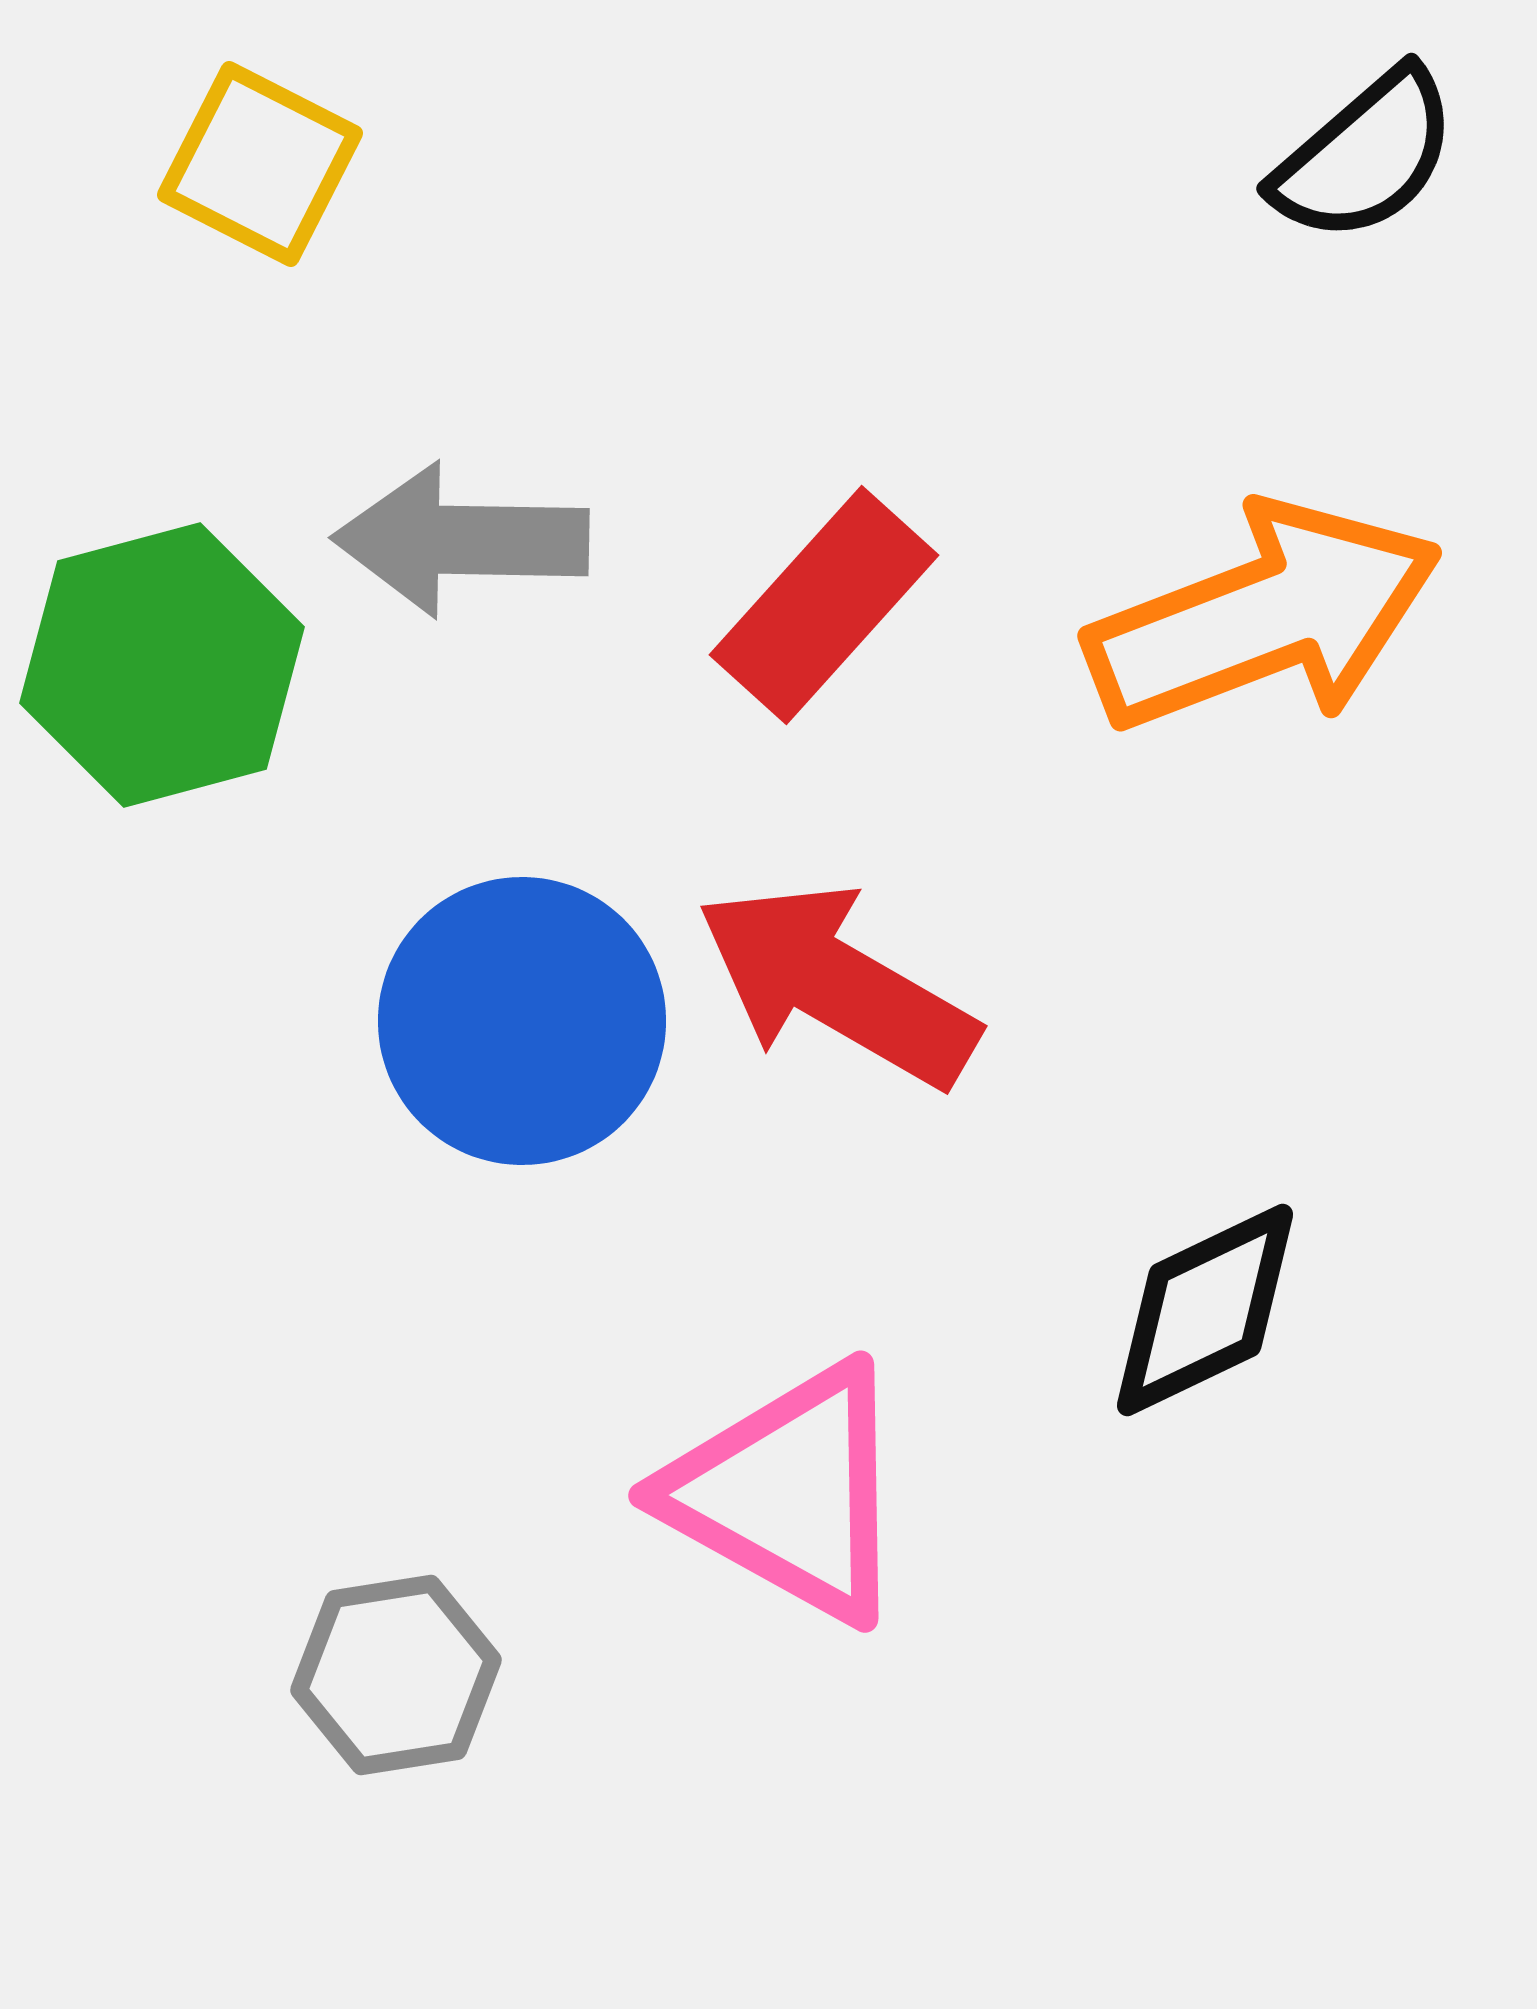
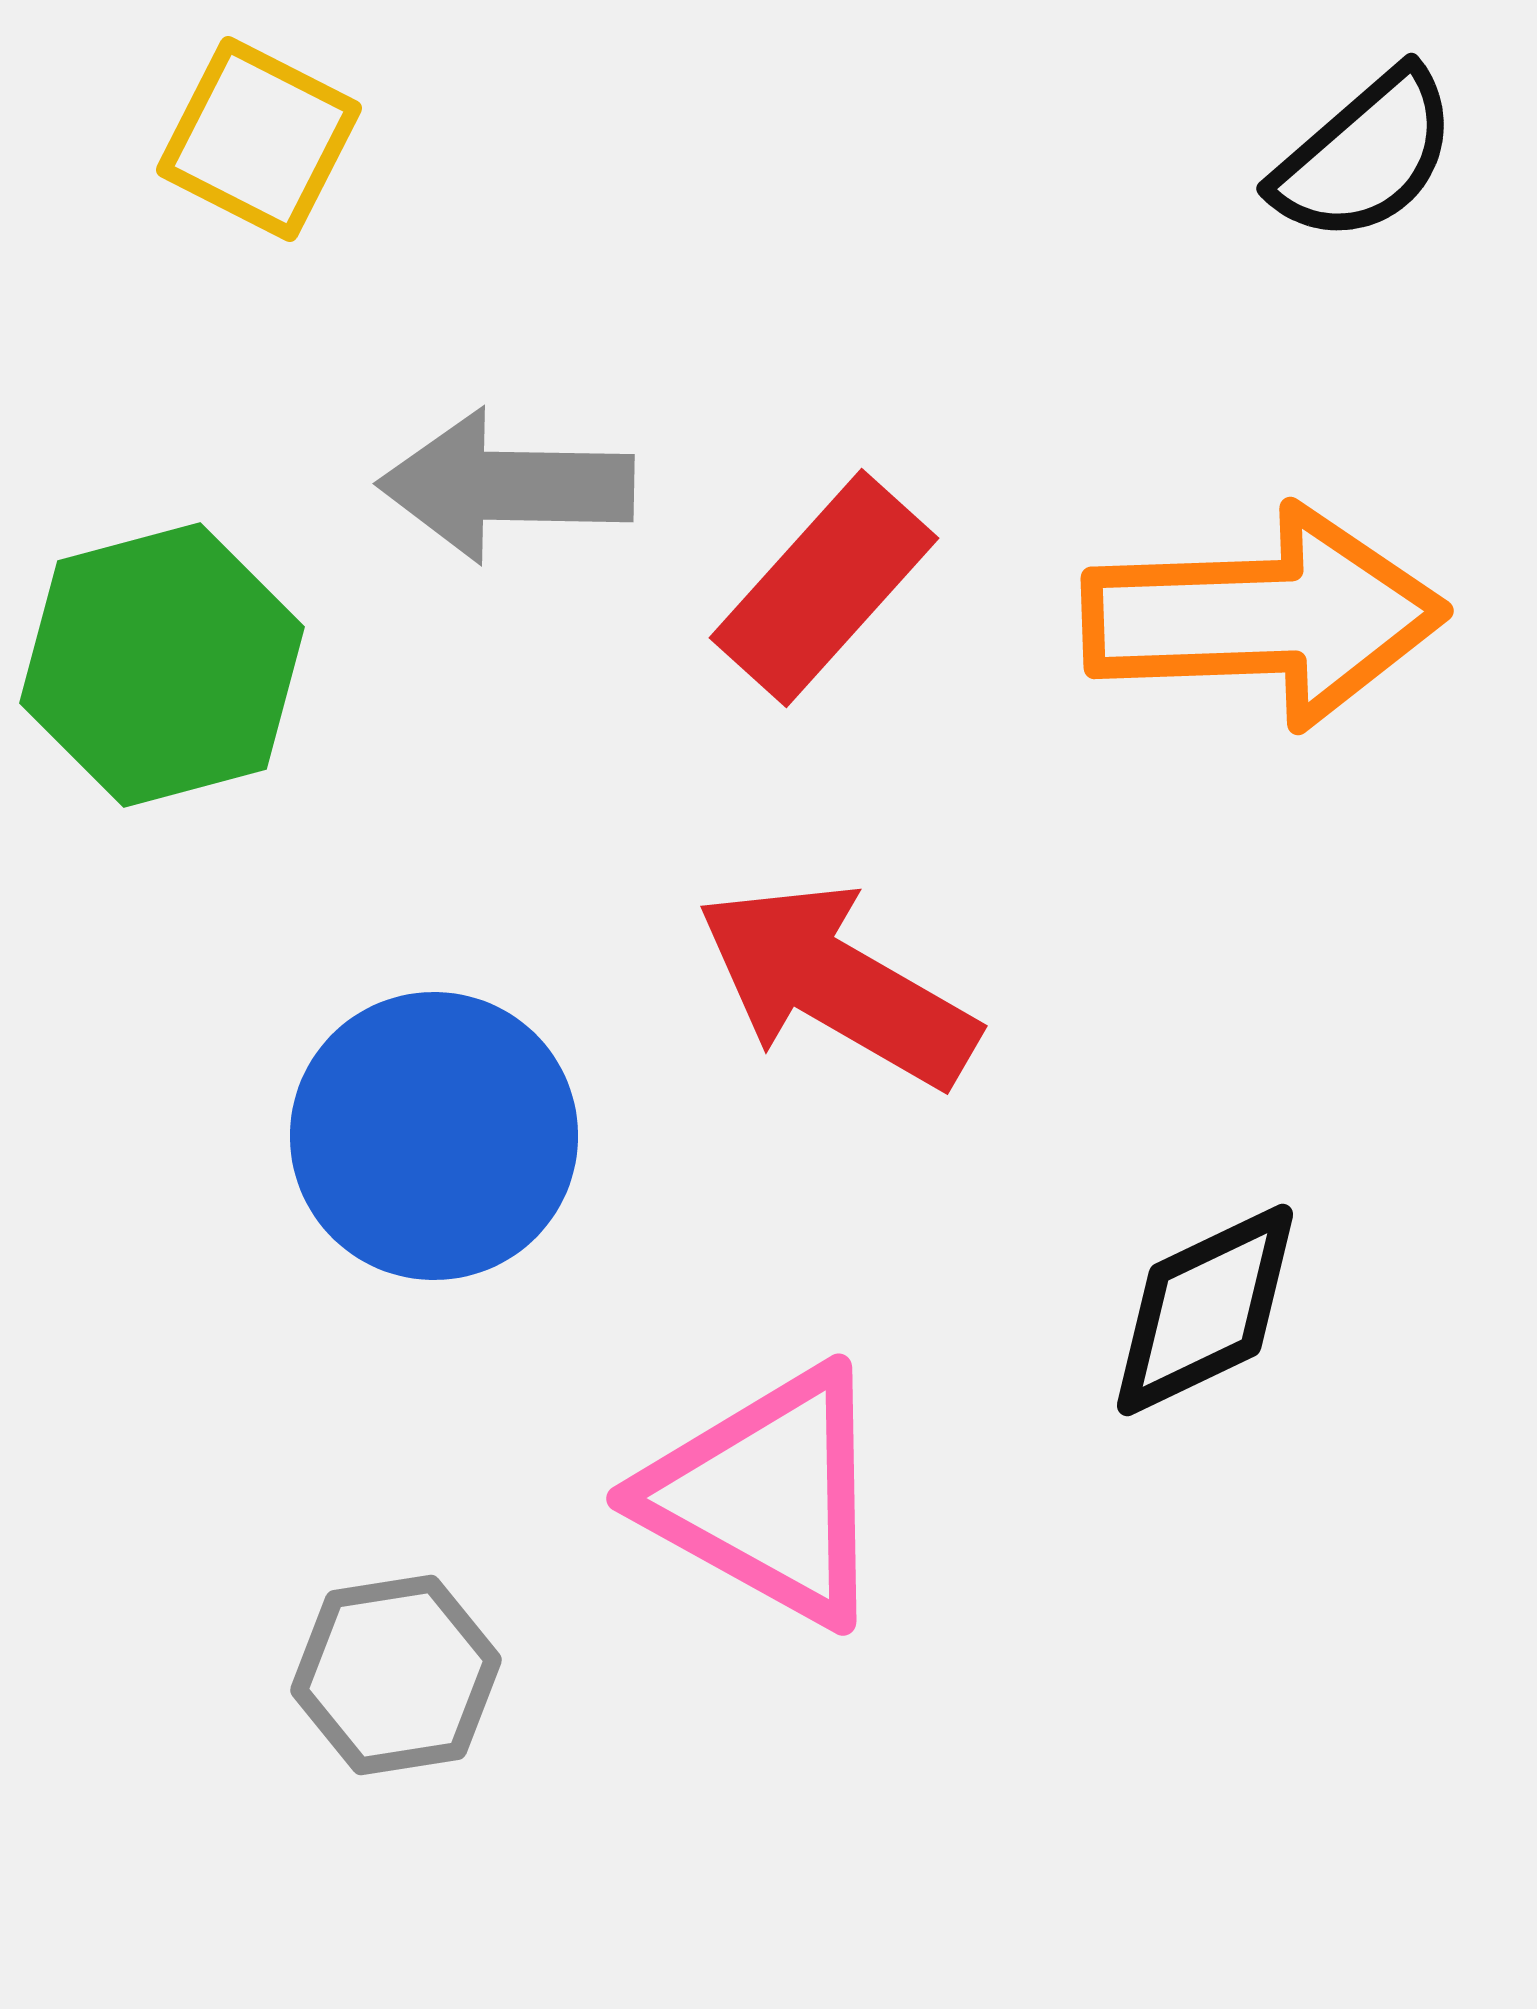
yellow square: moved 1 px left, 25 px up
gray arrow: moved 45 px right, 54 px up
red rectangle: moved 17 px up
orange arrow: rotated 19 degrees clockwise
blue circle: moved 88 px left, 115 px down
pink triangle: moved 22 px left, 3 px down
